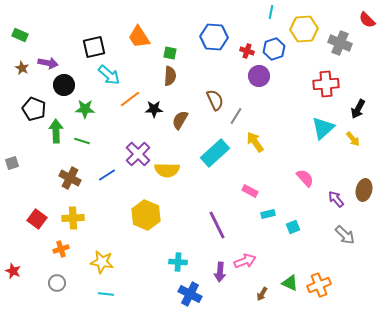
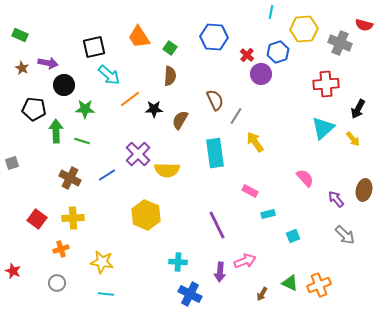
red semicircle at (367, 20): moved 3 px left, 5 px down; rotated 30 degrees counterclockwise
blue hexagon at (274, 49): moved 4 px right, 3 px down
red cross at (247, 51): moved 4 px down; rotated 24 degrees clockwise
green square at (170, 53): moved 5 px up; rotated 24 degrees clockwise
purple circle at (259, 76): moved 2 px right, 2 px up
black pentagon at (34, 109): rotated 15 degrees counterclockwise
cyan rectangle at (215, 153): rotated 56 degrees counterclockwise
cyan square at (293, 227): moved 9 px down
